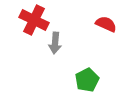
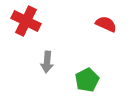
red cross: moved 8 px left, 1 px down
gray arrow: moved 8 px left, 19 px down
